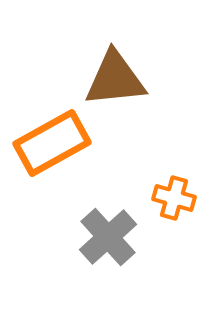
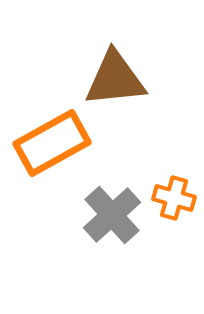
gray cross: moved 4 px right, 22 px up
